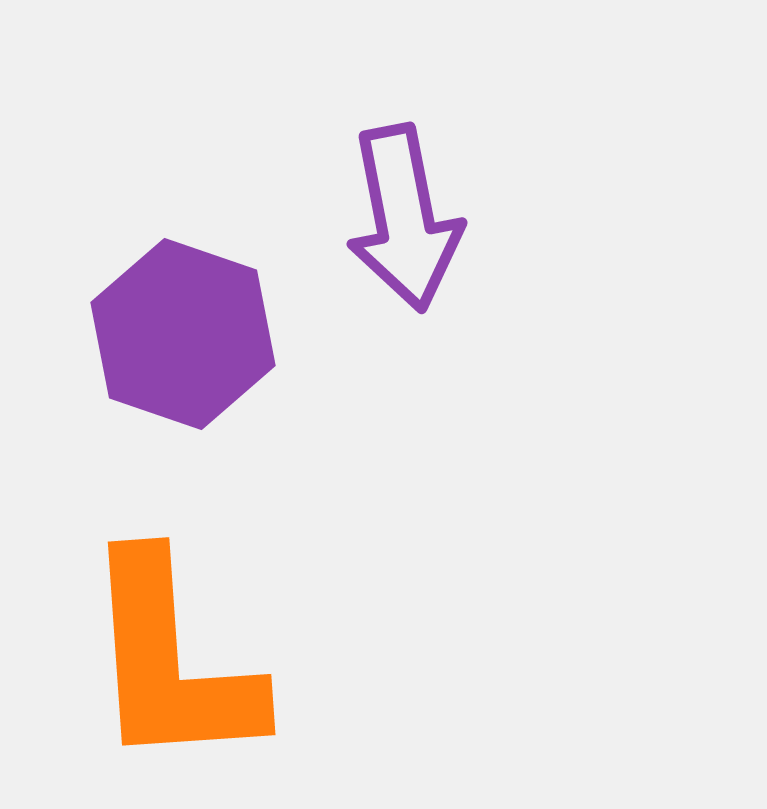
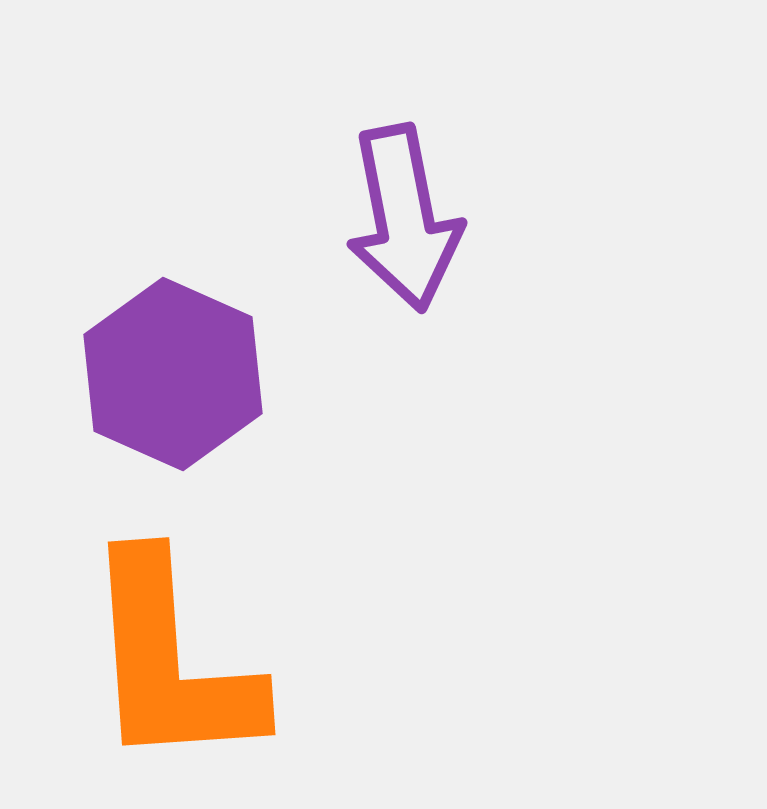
purple hexagon: moved 10 px left, 40 px down; rotated 5 degrees clockwise
